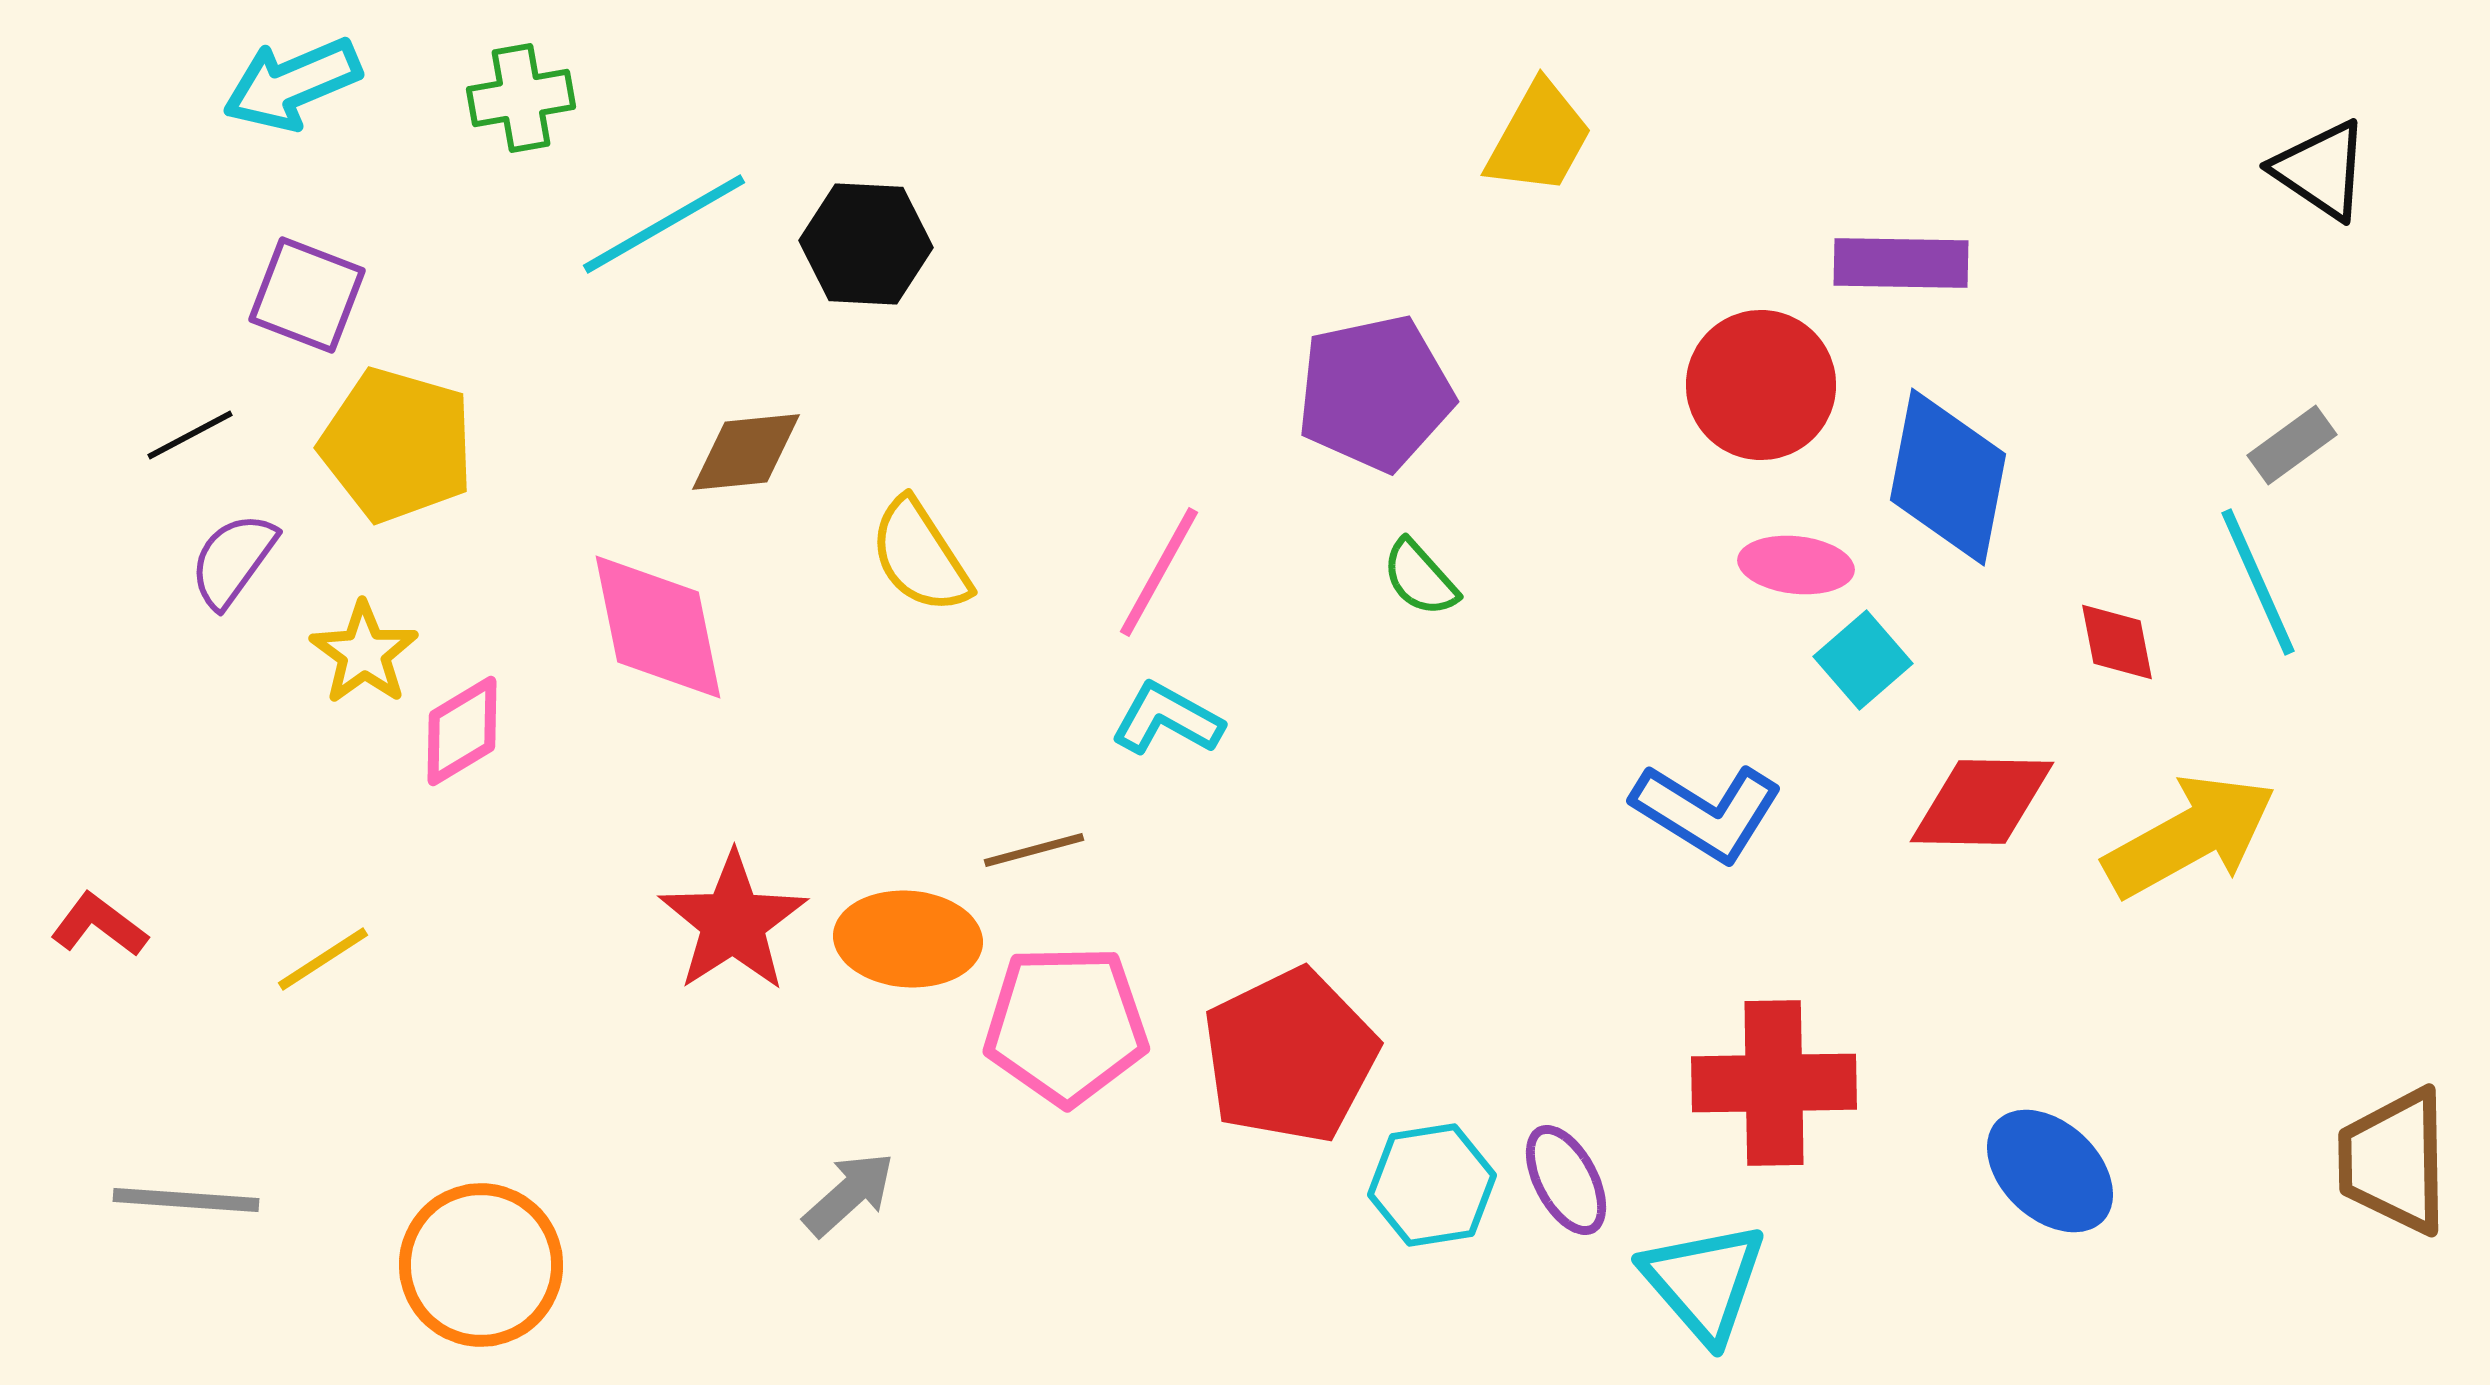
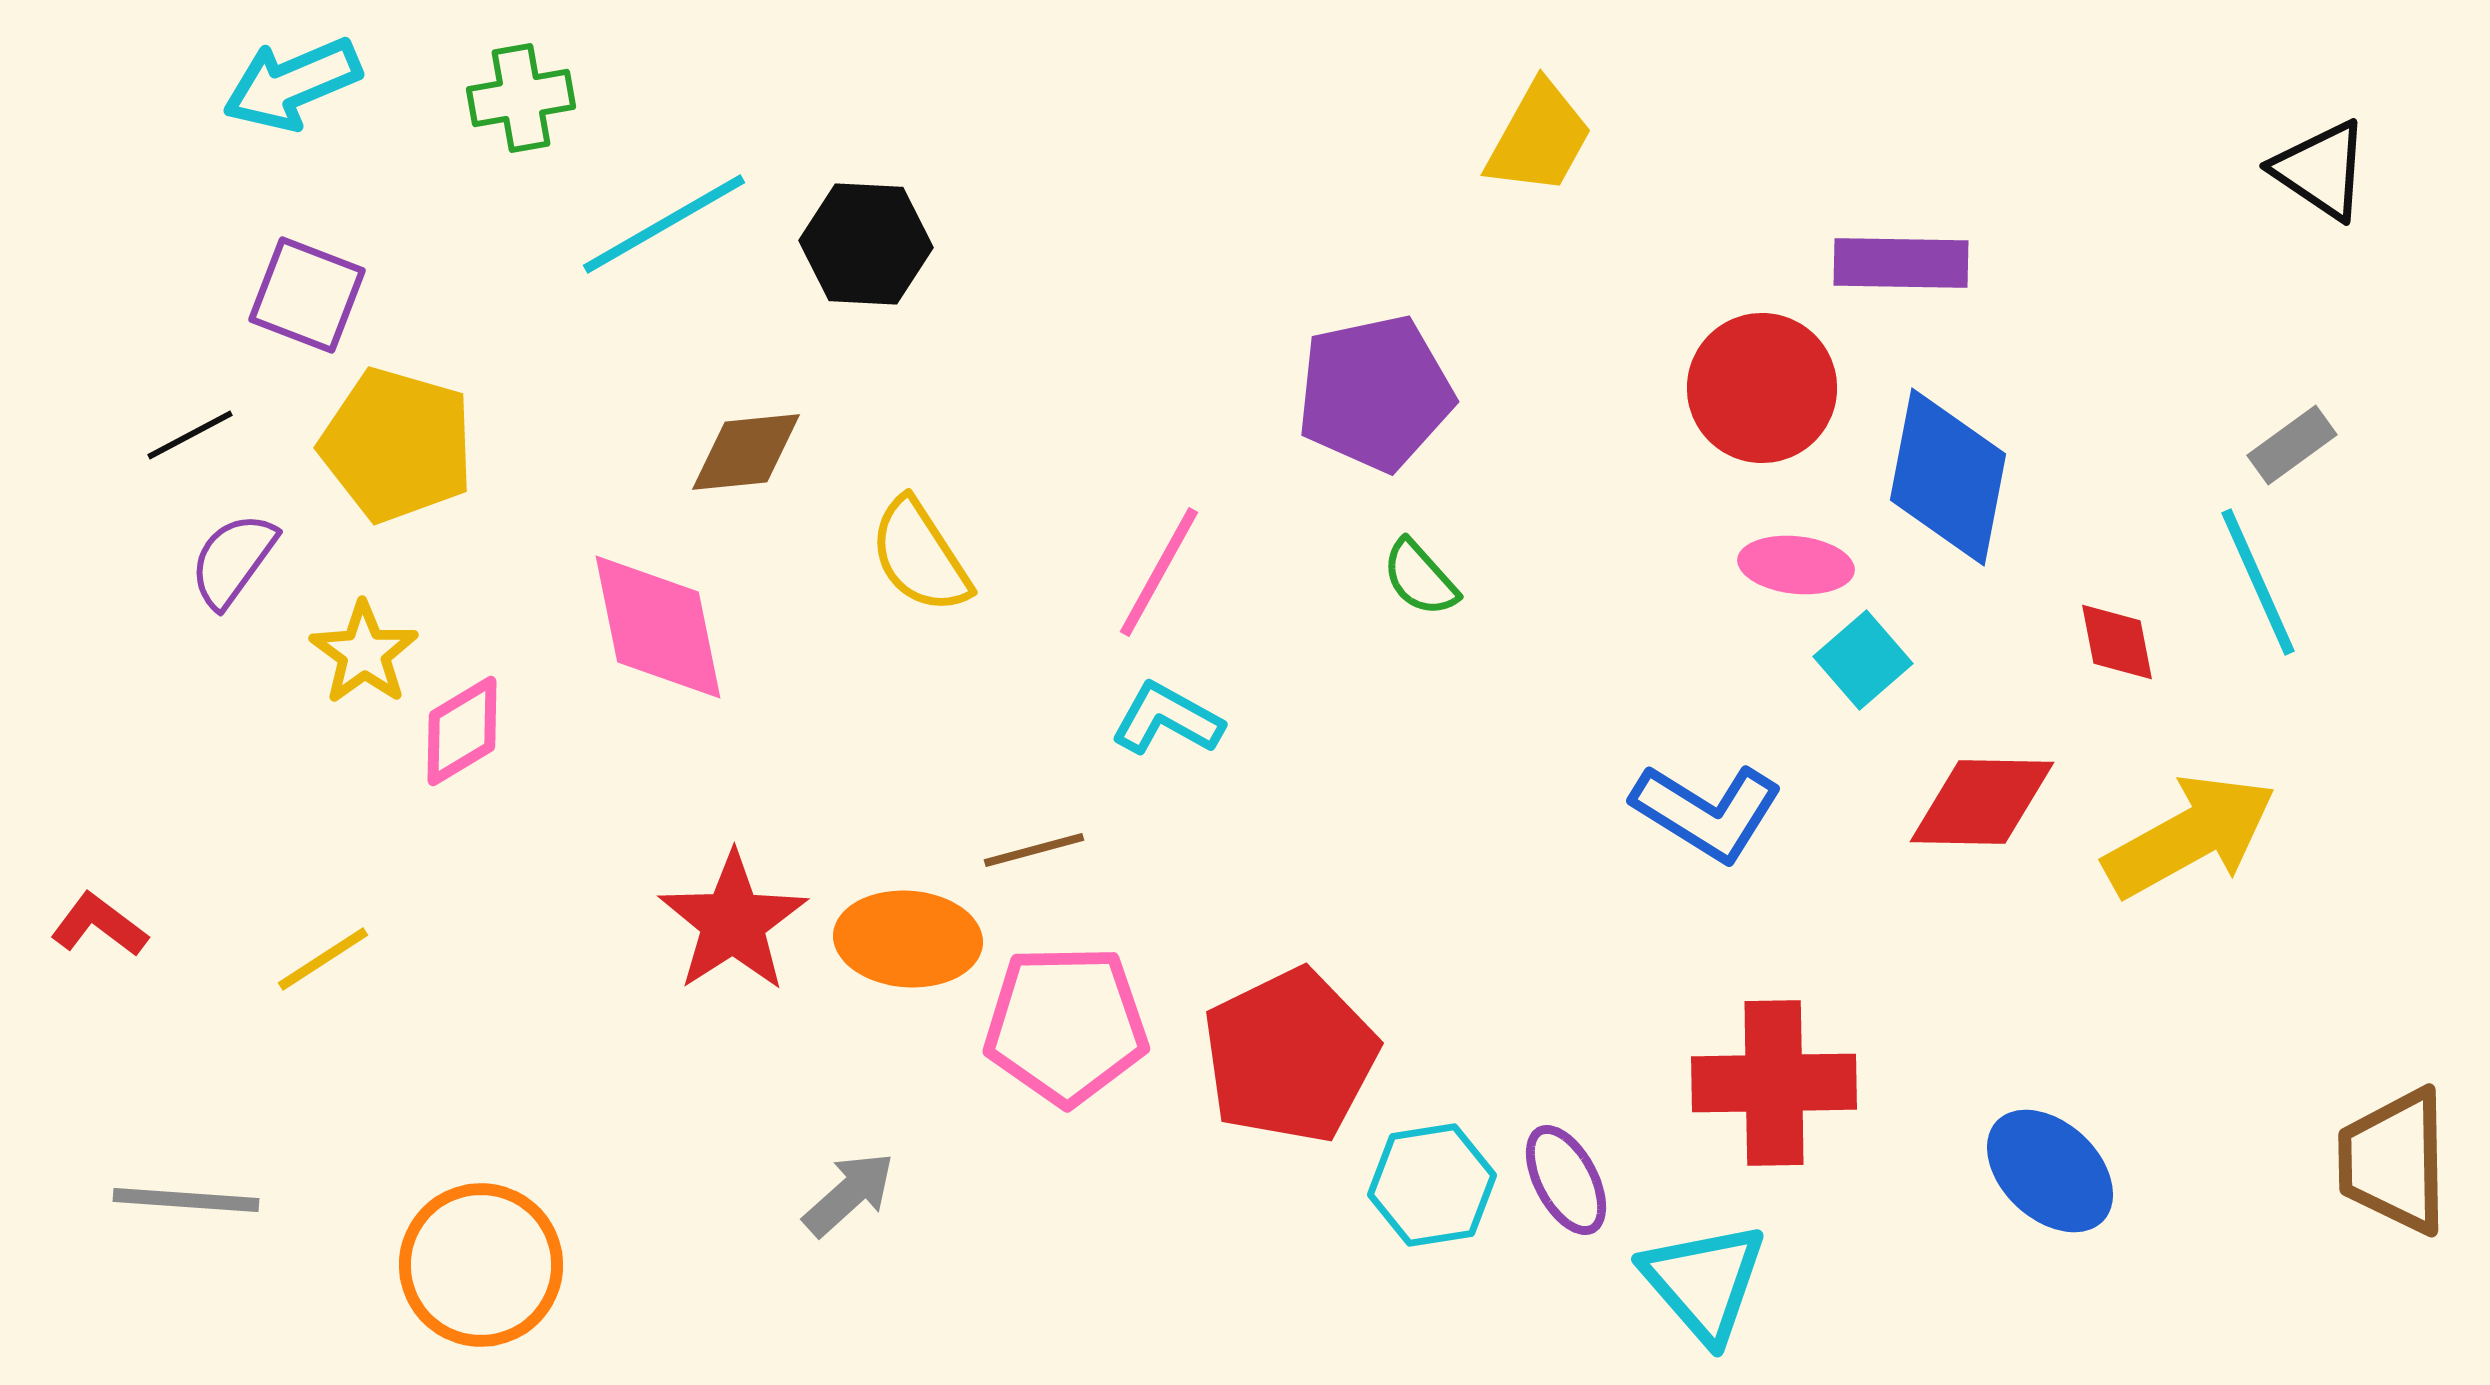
red circle at (1761, 385): moved 1 px right, 3 px down
